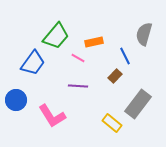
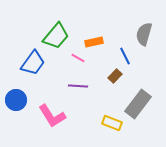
yellow rectangle: rotated 18 degrees counterclockwise
